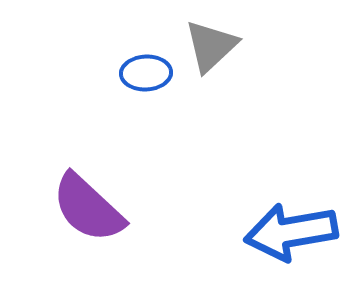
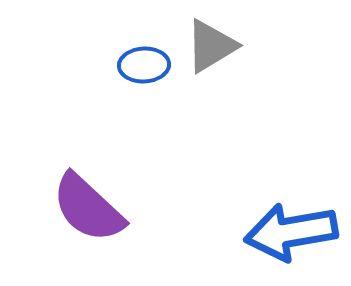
gray triangle: rotated 12 degrees clockwise
blue ellipse: moved 2 px left, 8 px up
